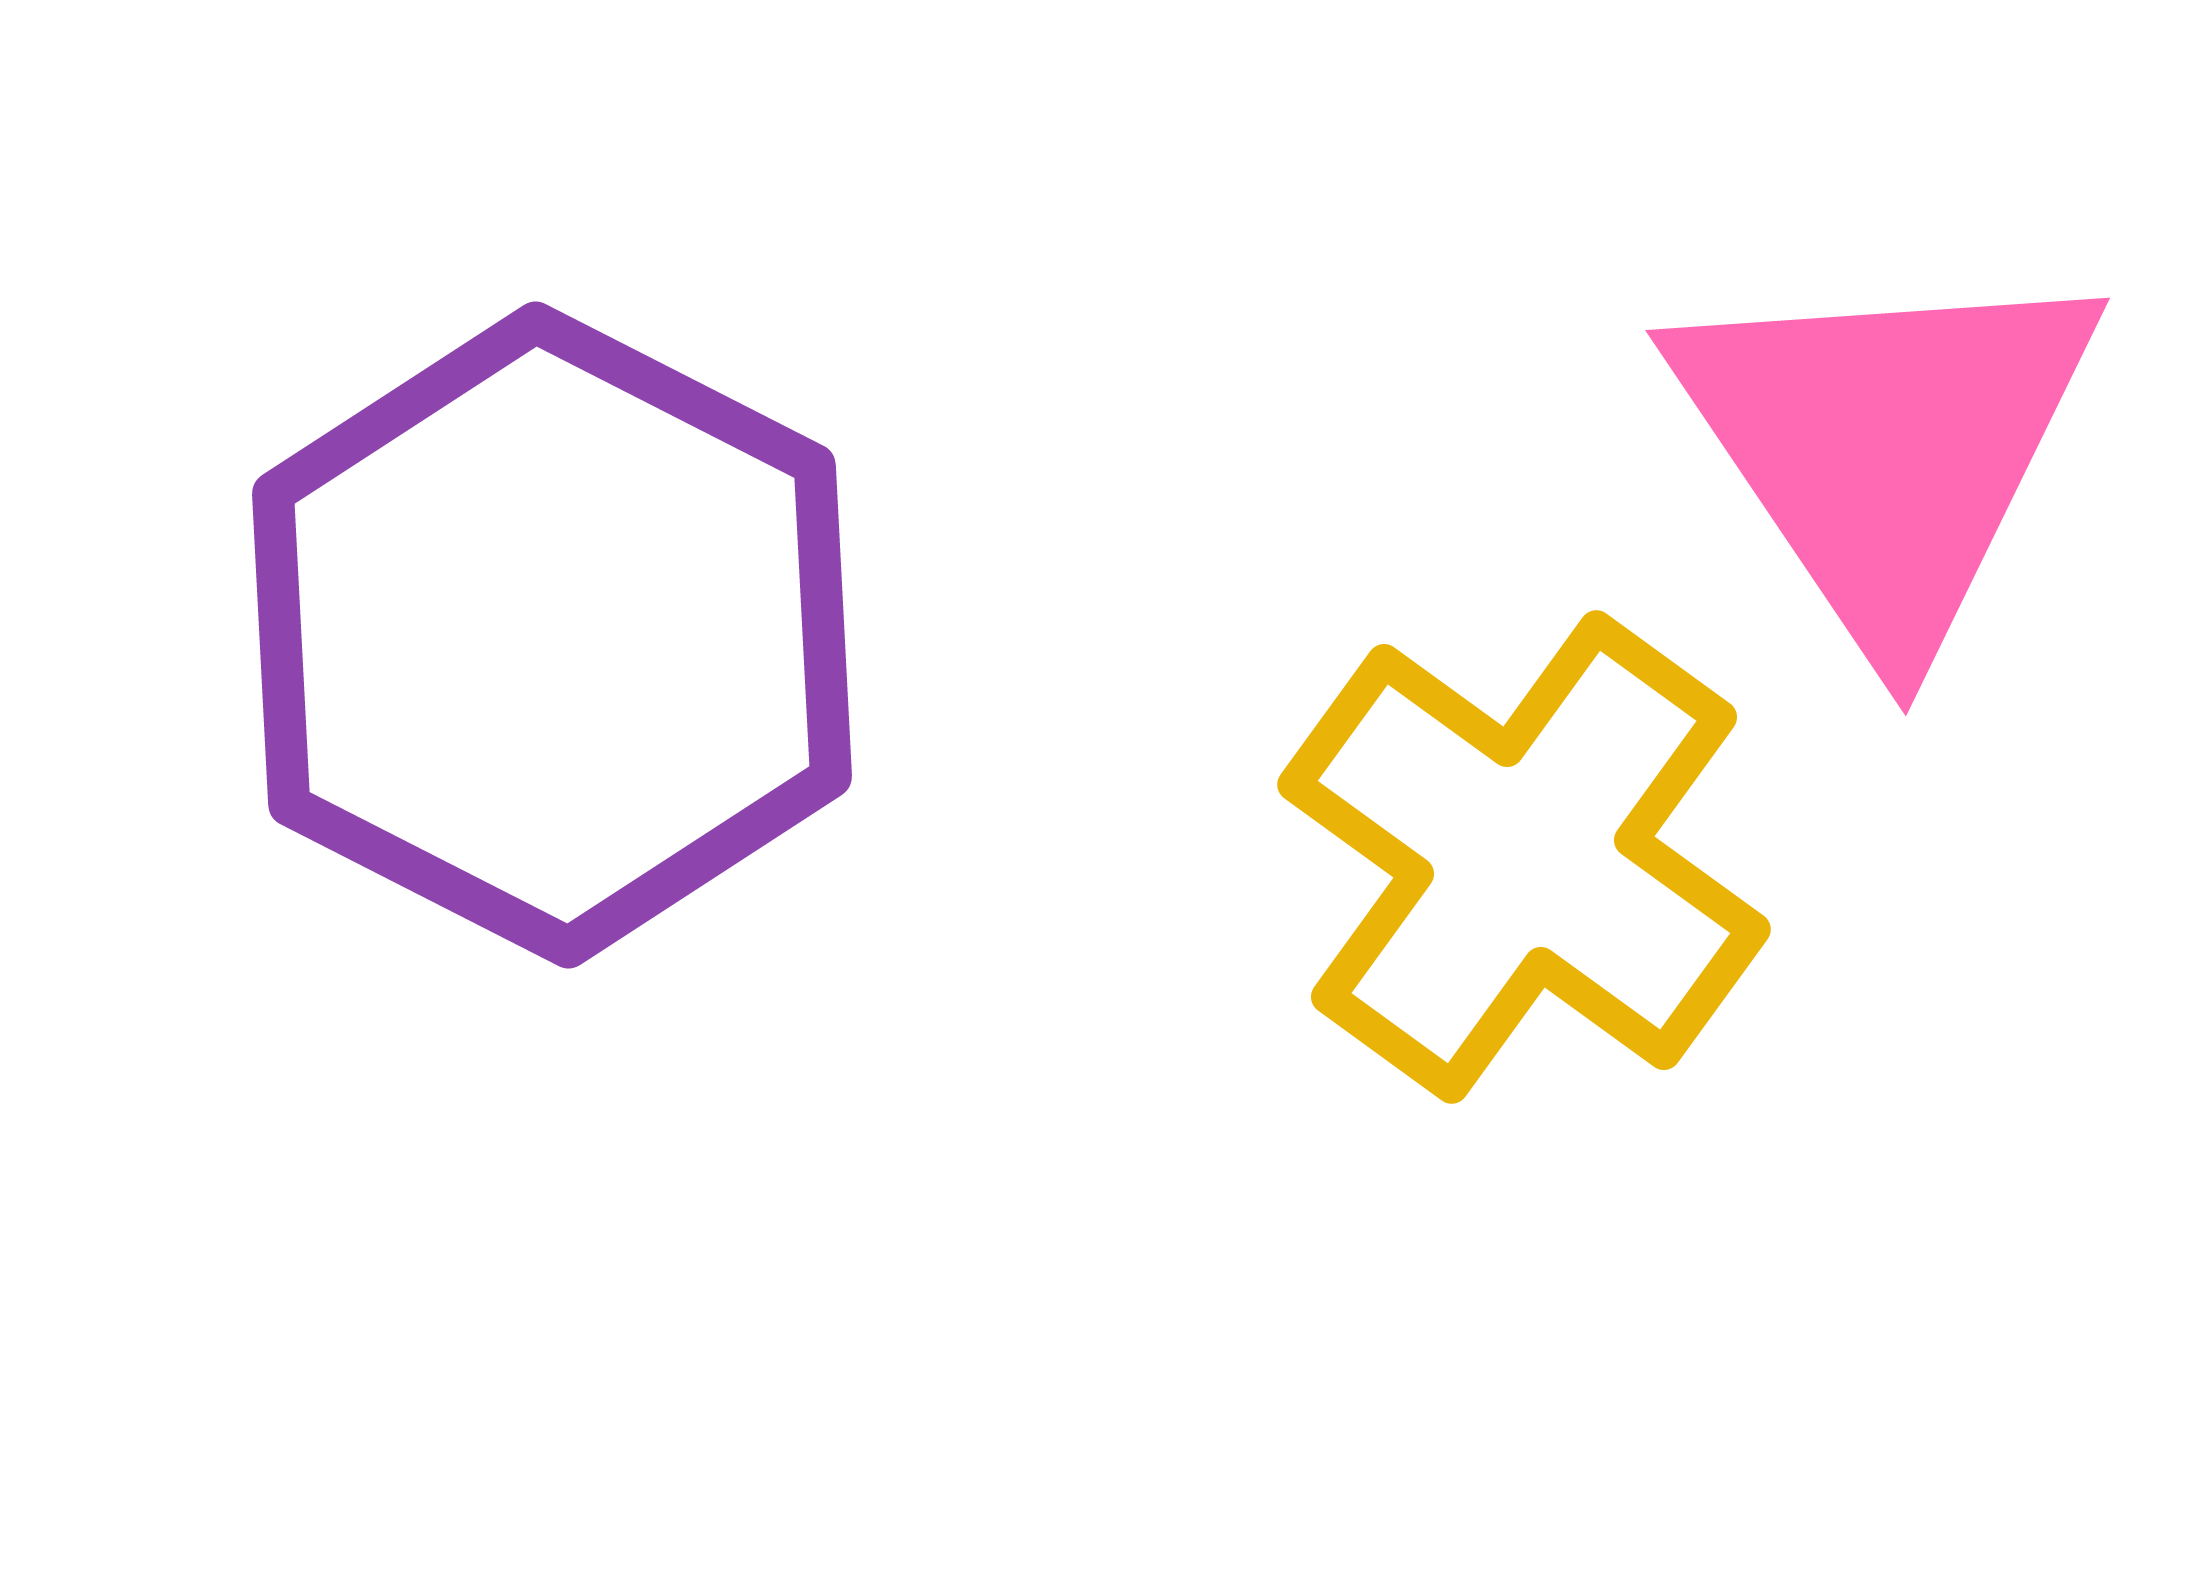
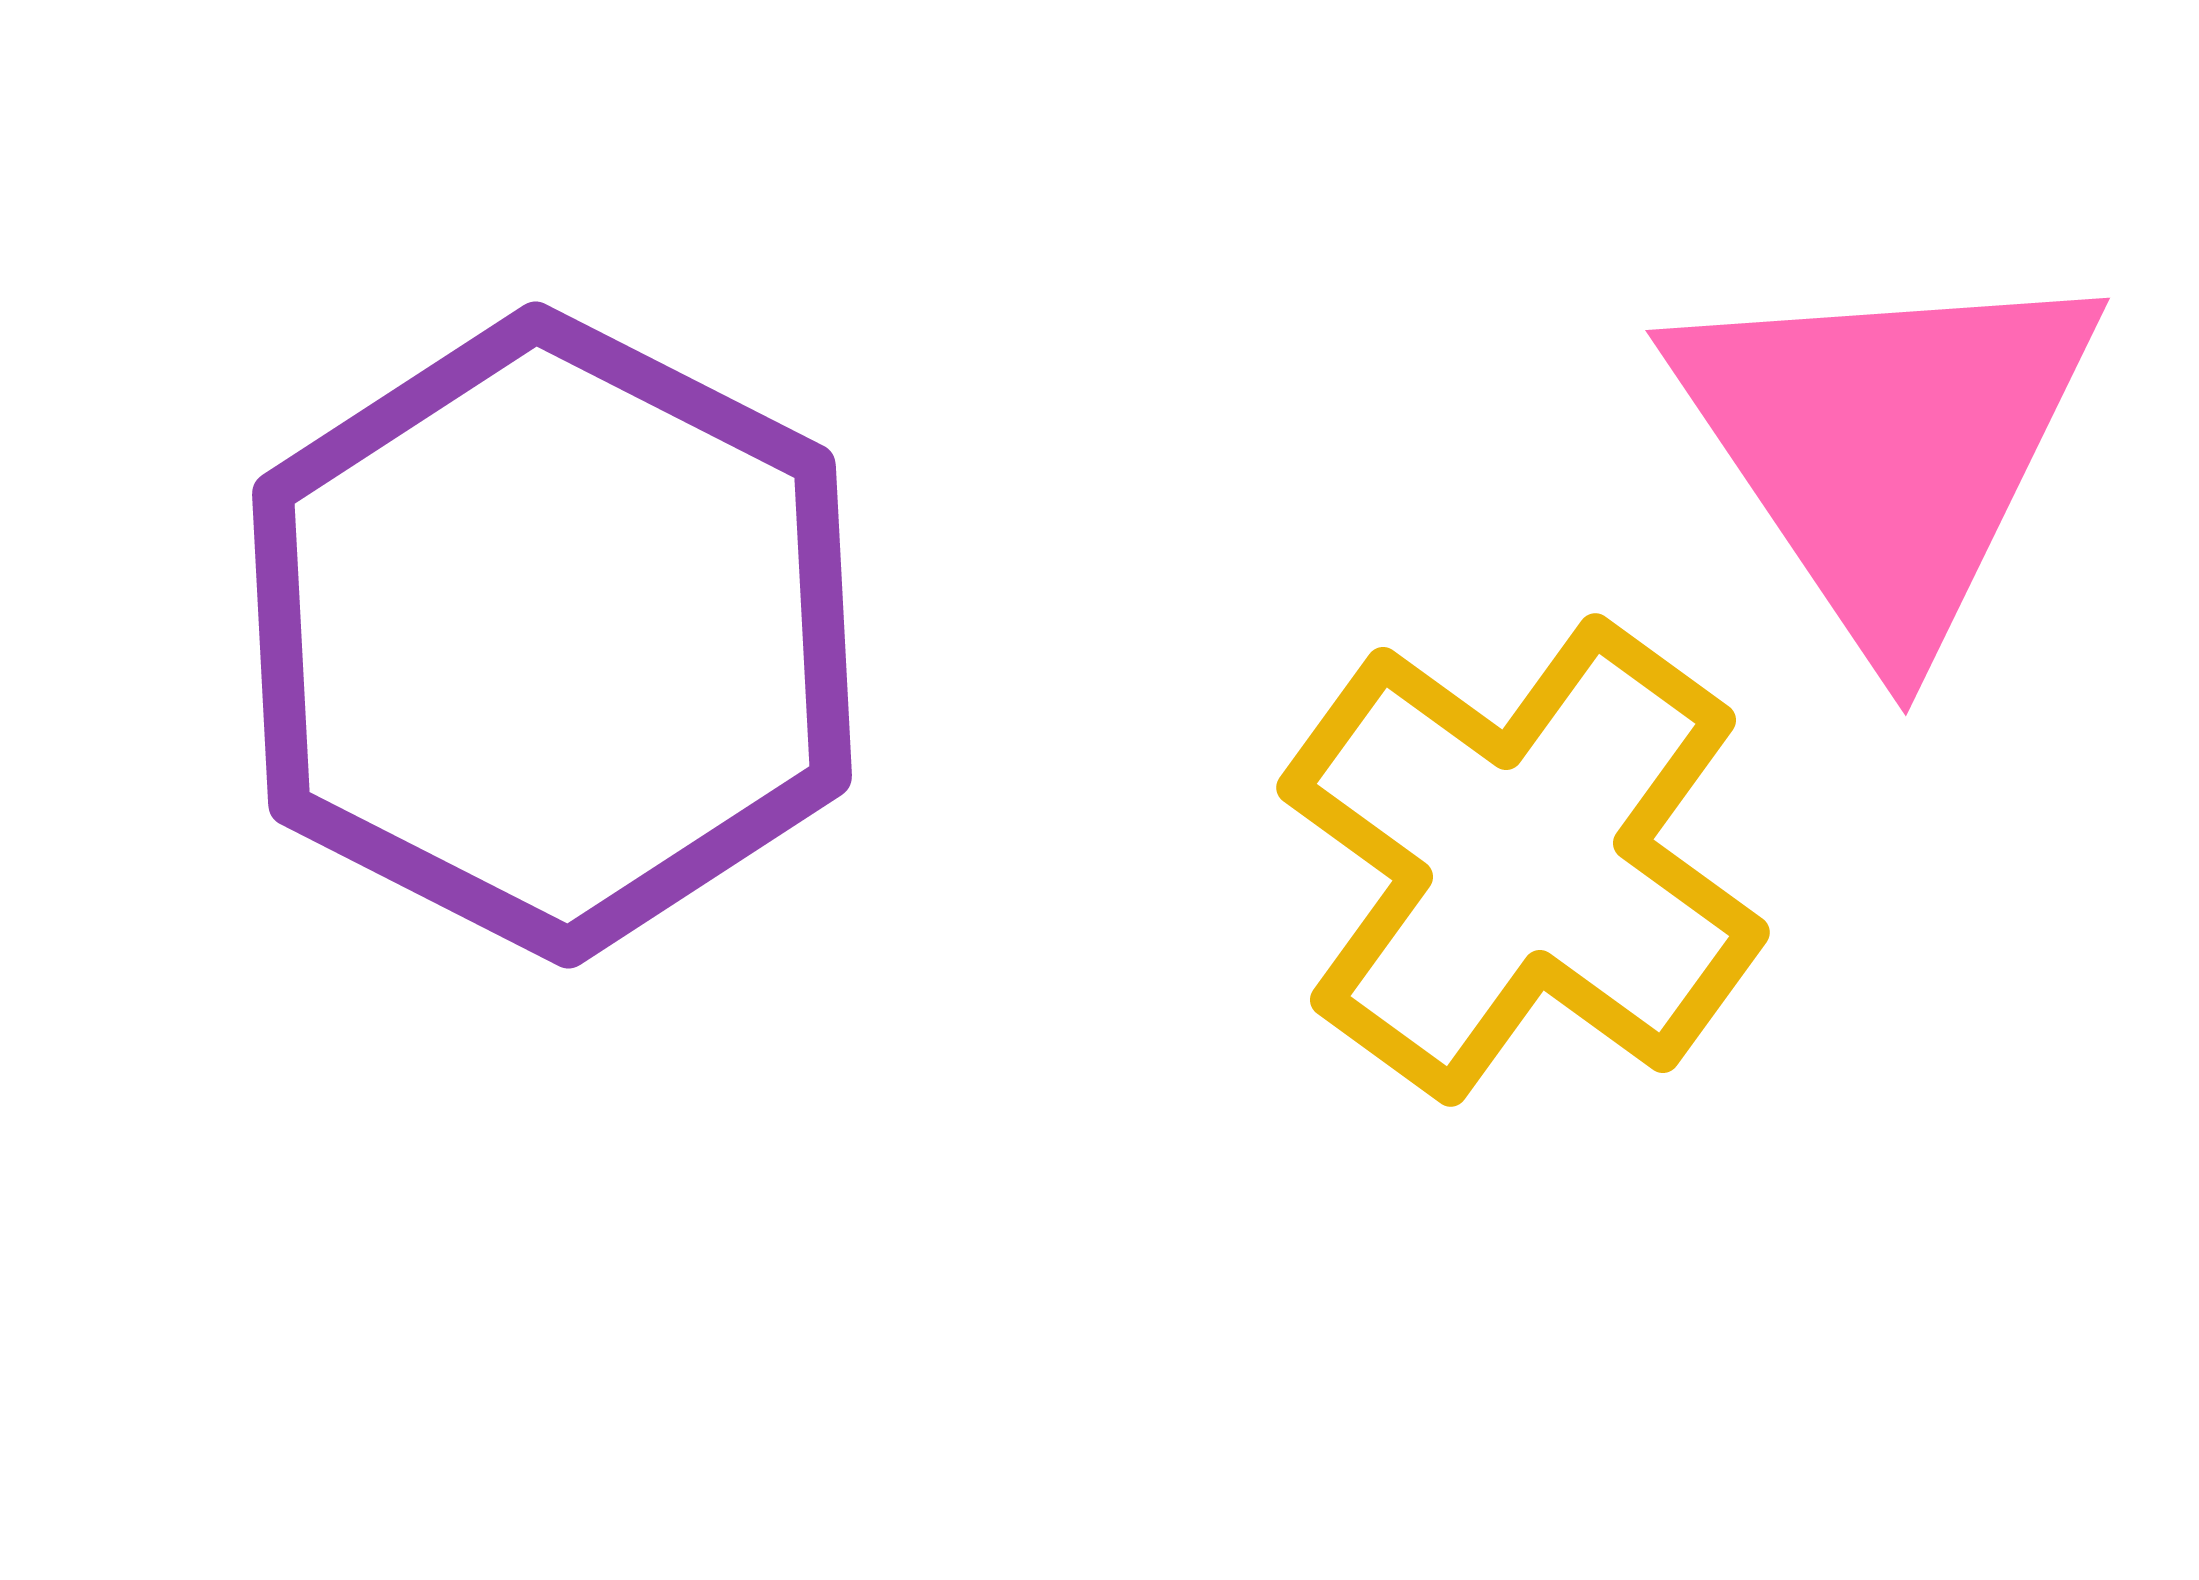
yellow cross: moved 1 px left, 3 px down
